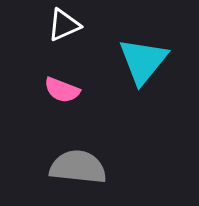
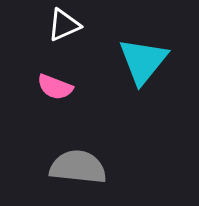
pink semicircle: moved 7 px left, 3 px up
